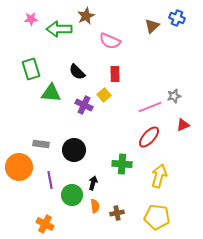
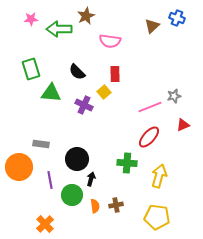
pink semicircle: rotated 15 degrees counterclockwise
yellow square: moved 3 px up
black circle: moved 3 px right, 9 px down
green cross: moved 5 px right, 1 px up
black arrow: moved 2 px left, 4 px up
brown cross: moved 1 px left, 8 px up
orange cross: rotated 18 degrees clockwise
